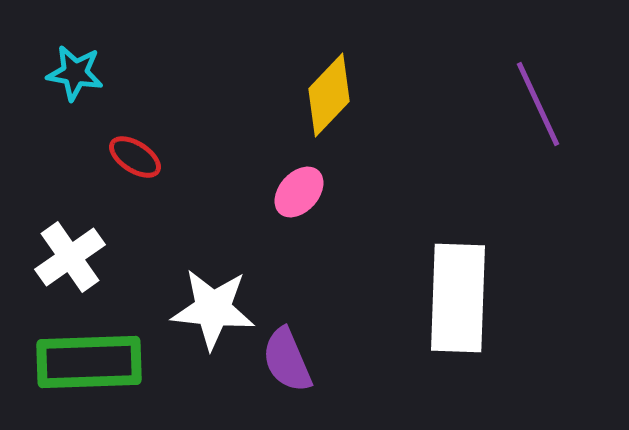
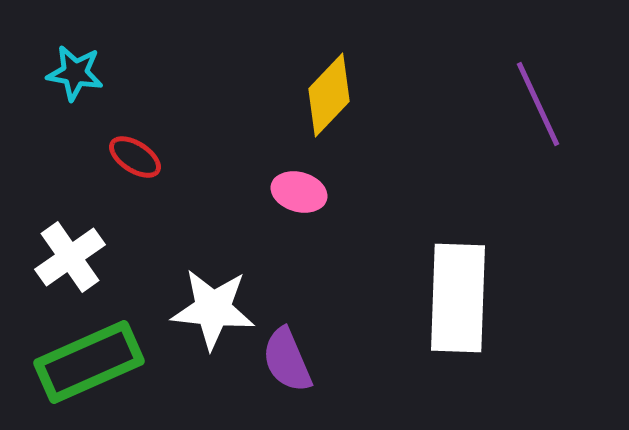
pink ellipse: rotated 64 degrees clockwise
green rectangle: rotated 22 degrees counterclockwise
